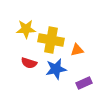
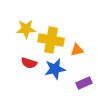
blue star: moved 1 px left
